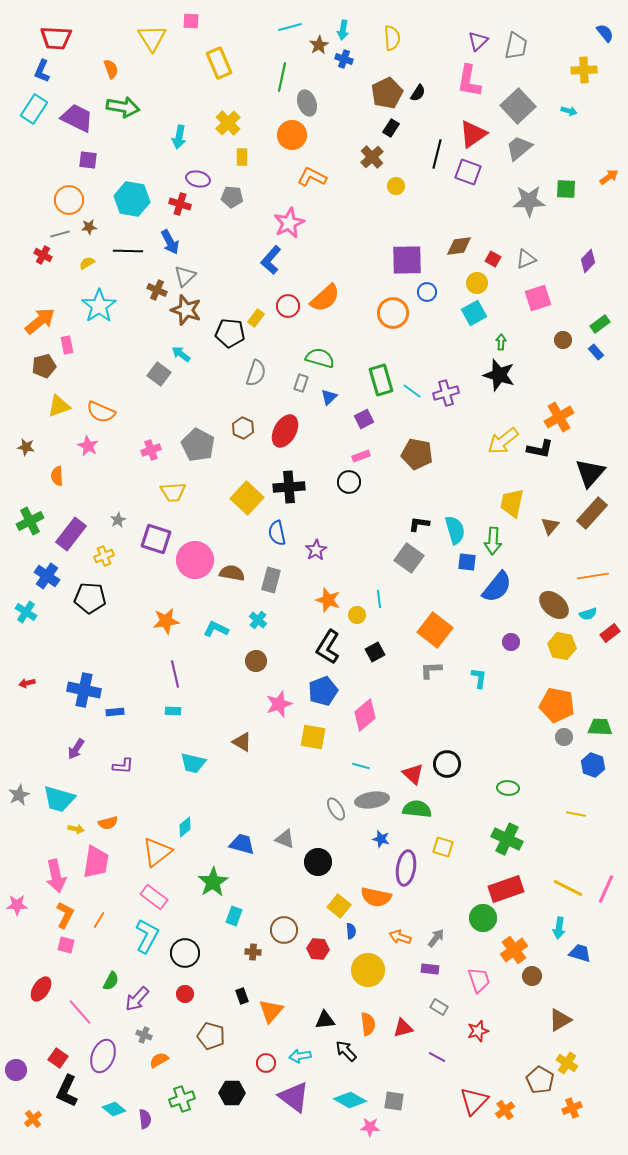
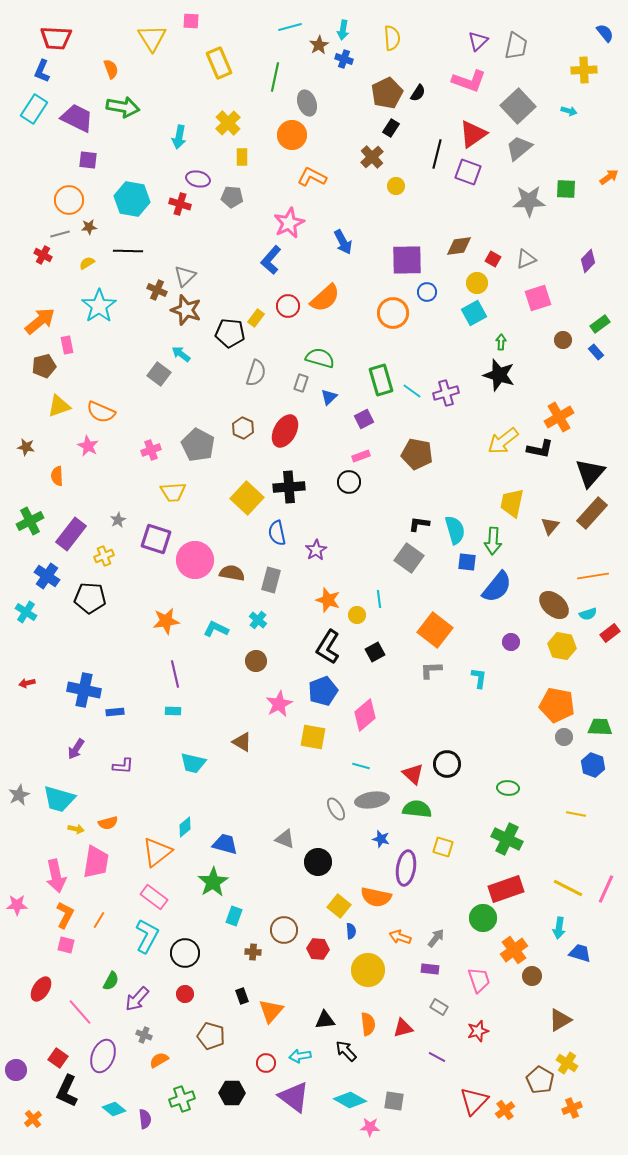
green line at (282, 77): moved 7 px left
pink L-shape at (469, 81): rotated 80 degrees counterclockwise
blue arrow at (170, 242): moved 173 px right
pink star at (279, 704): rotated 8 degrees counterclockwise
blue trapezoid at (242, 844): moved 17 px left
